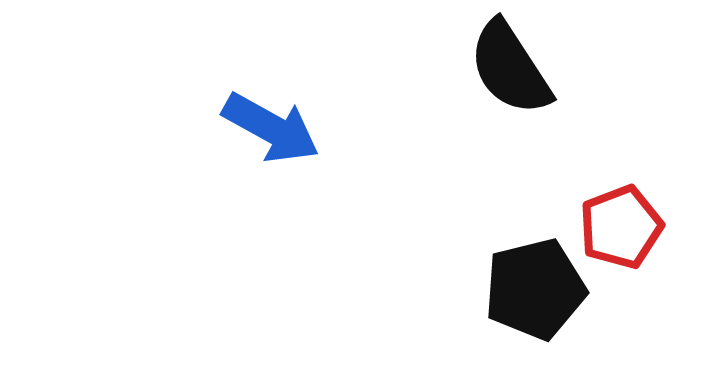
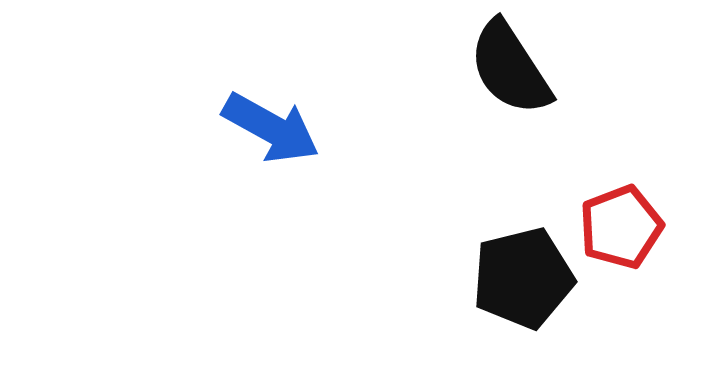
black pentagon: moved 12 px left, 11 px up
